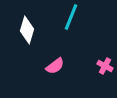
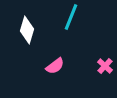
pink cross: rotated 14 degrees clockwise
